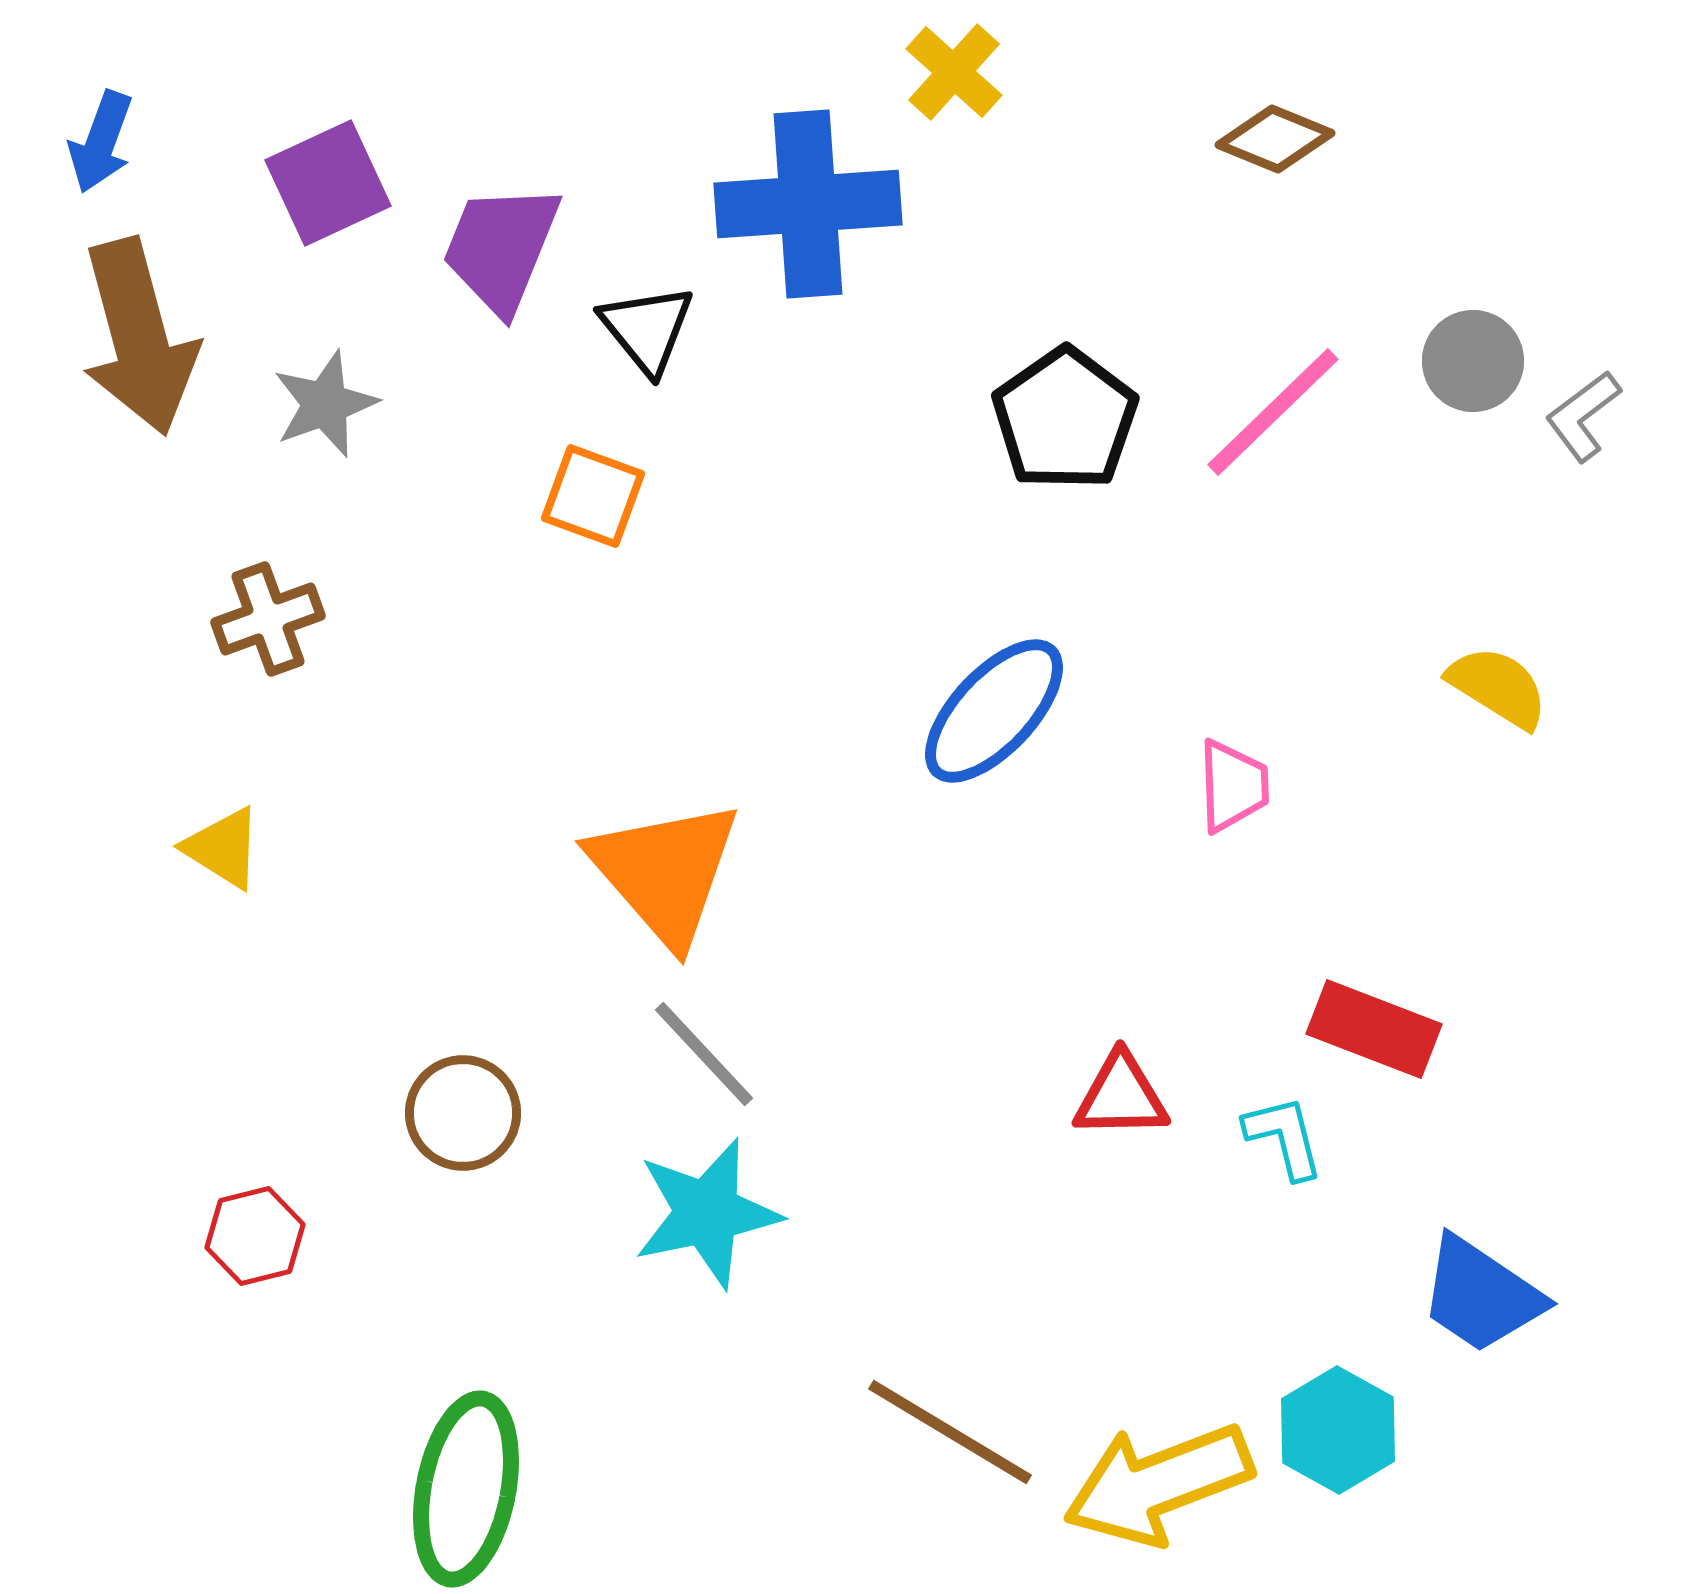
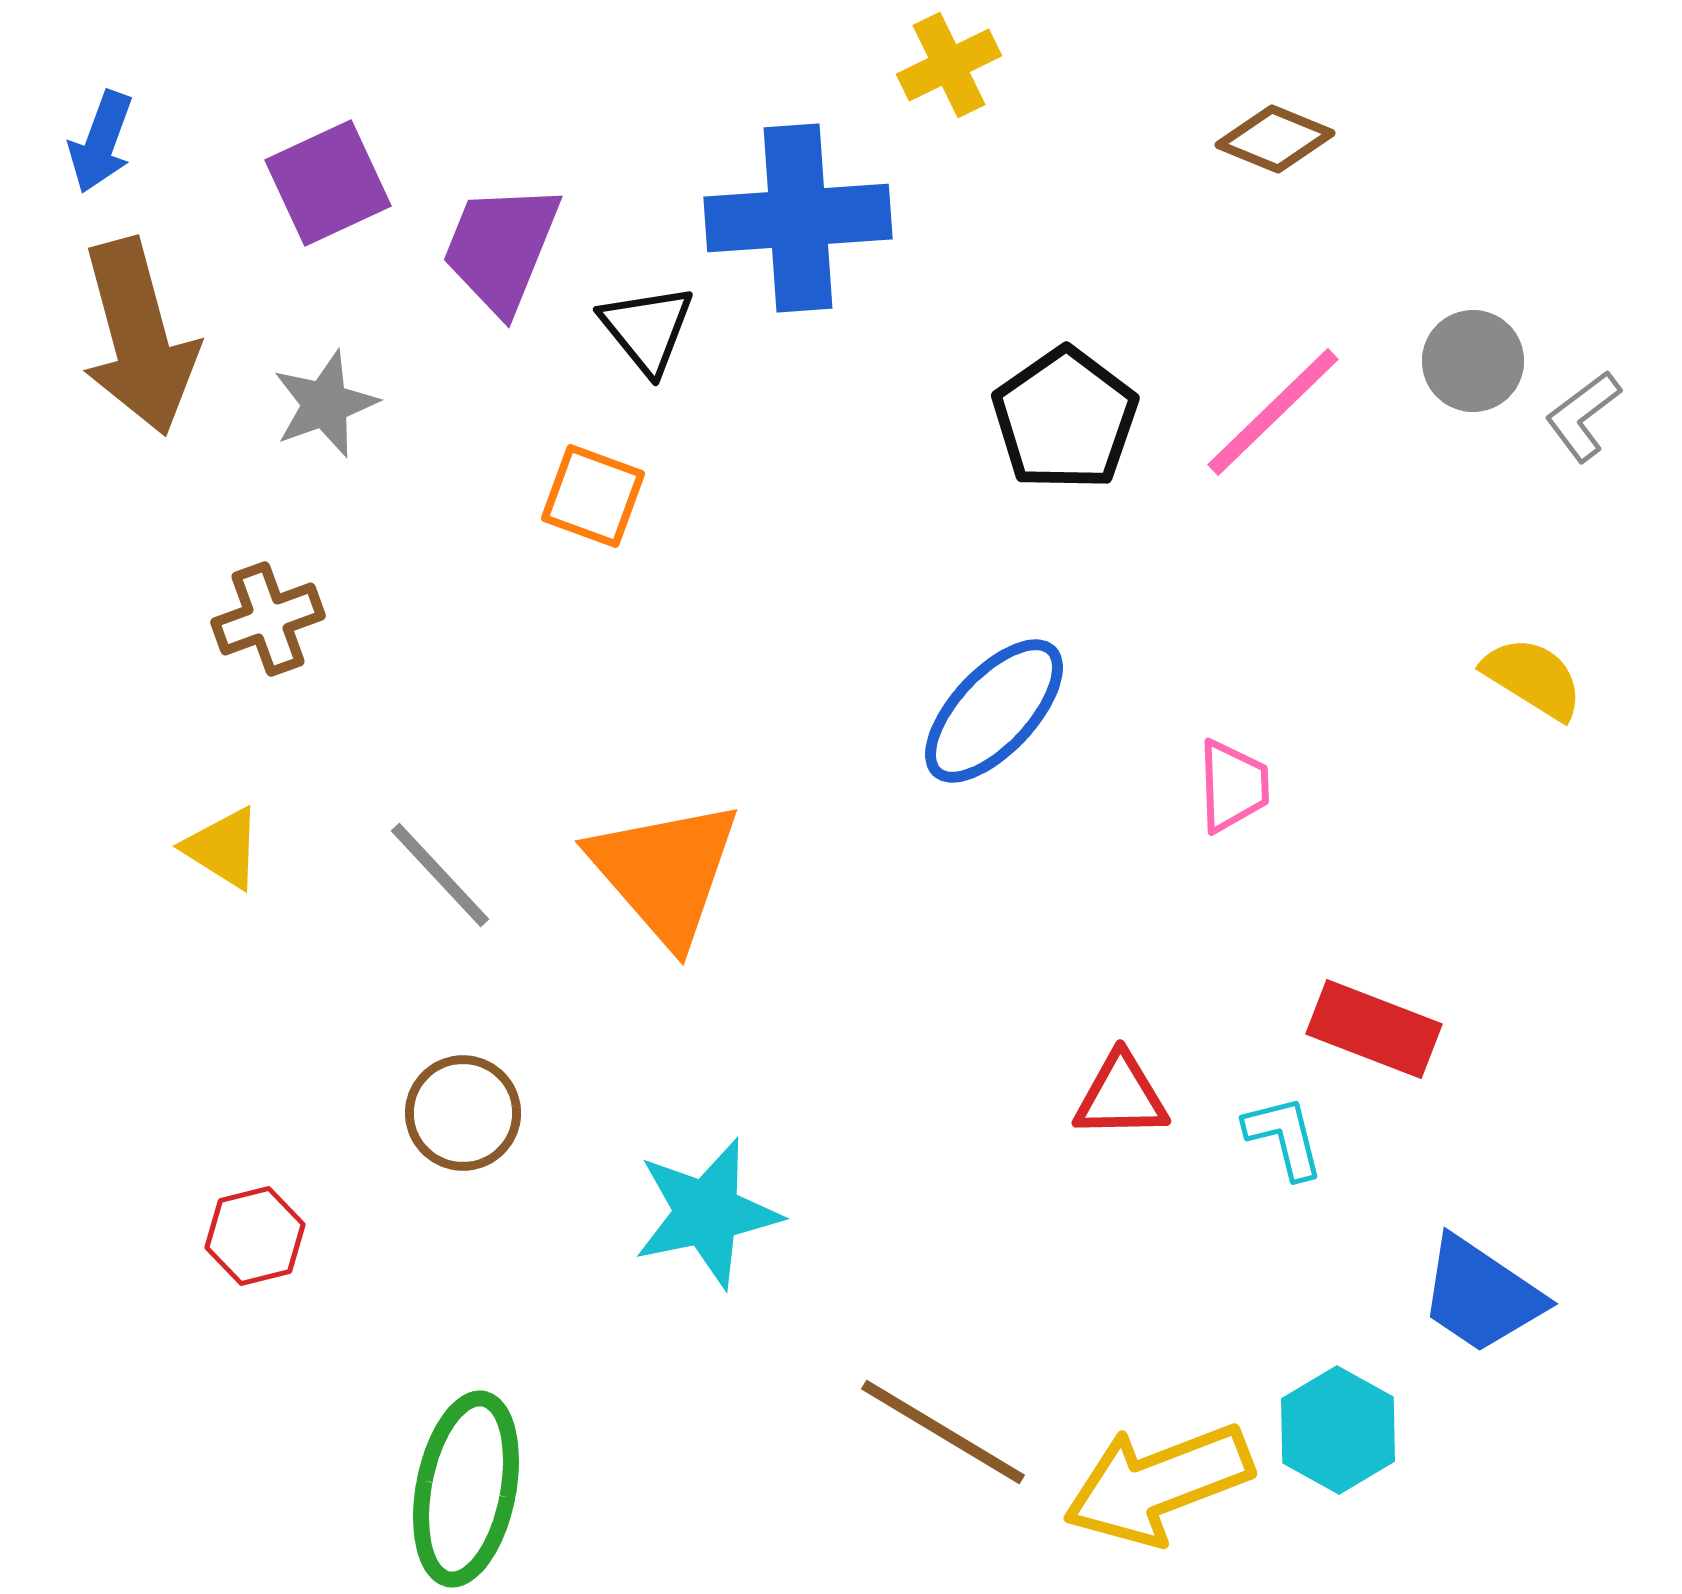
yellow cross: moved 5 px left, 7 px up; rotated 22 degrees clockwise
blue cross: moved 10 px left, 14 px down
yellow semicircle: moved 35 px right, 9 px up
gray line: moved 264 px left, 179 px up
brown line: moved 7 px left
